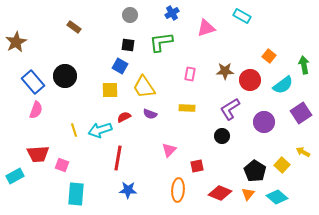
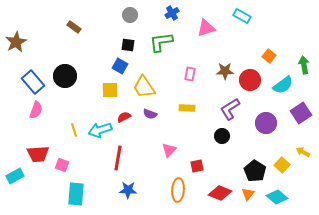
purple circle at (264, 122): moved 2 px right, 1 px down
